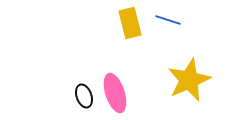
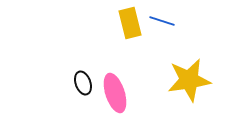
blue line: moved 6 px left, 1 px down
yellow star: rotated 15 degrees clockwise
black ellipse: moved 1 px left, 13 px up
